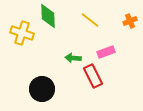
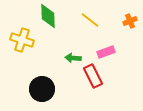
yellow cross: moved 7 px down
